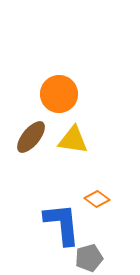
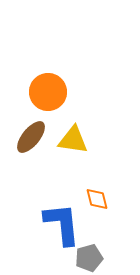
orange circle: moved 11 px left, 2 px up
orange diamond: rotated 40 degrees clockwise
